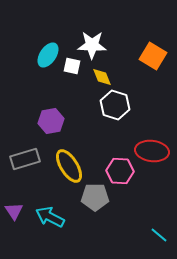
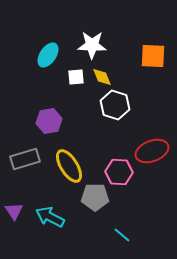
orange square: rotated 28 degrees counterclockwise
white square: moved 4 px right, 11 px down; rotated 18 degrees counterclockwise
purple hexagon: moved 2 px left
red ellipse: rotated 28 degrees counterclockwise
pink hexagon: moved 1 px left, 1 px down
cyan line: moved 37 px left
